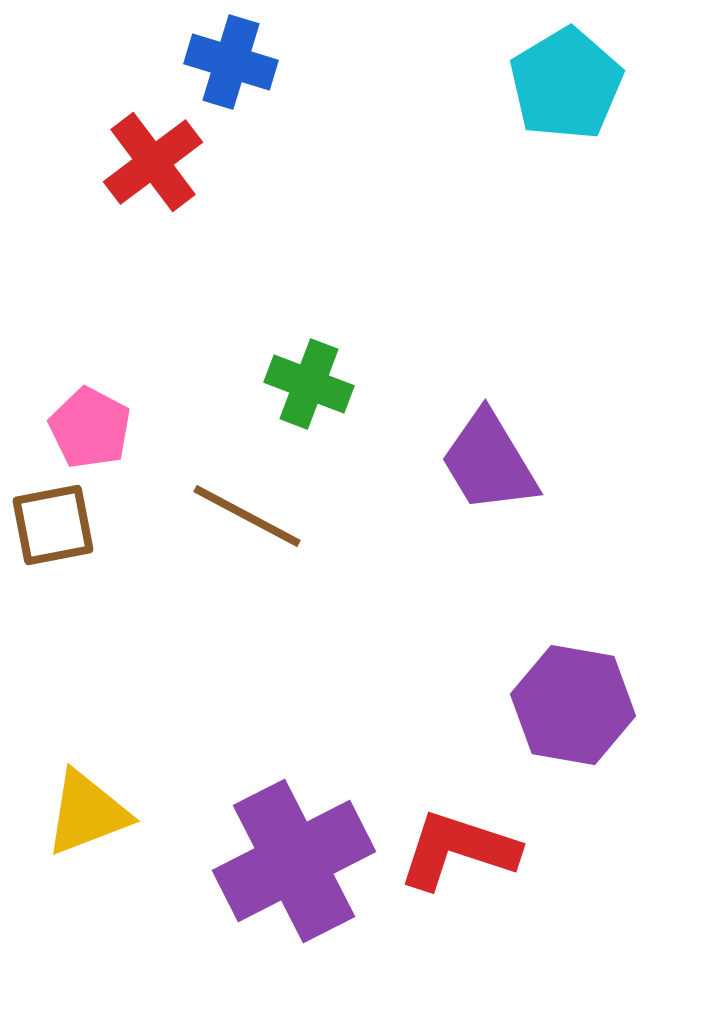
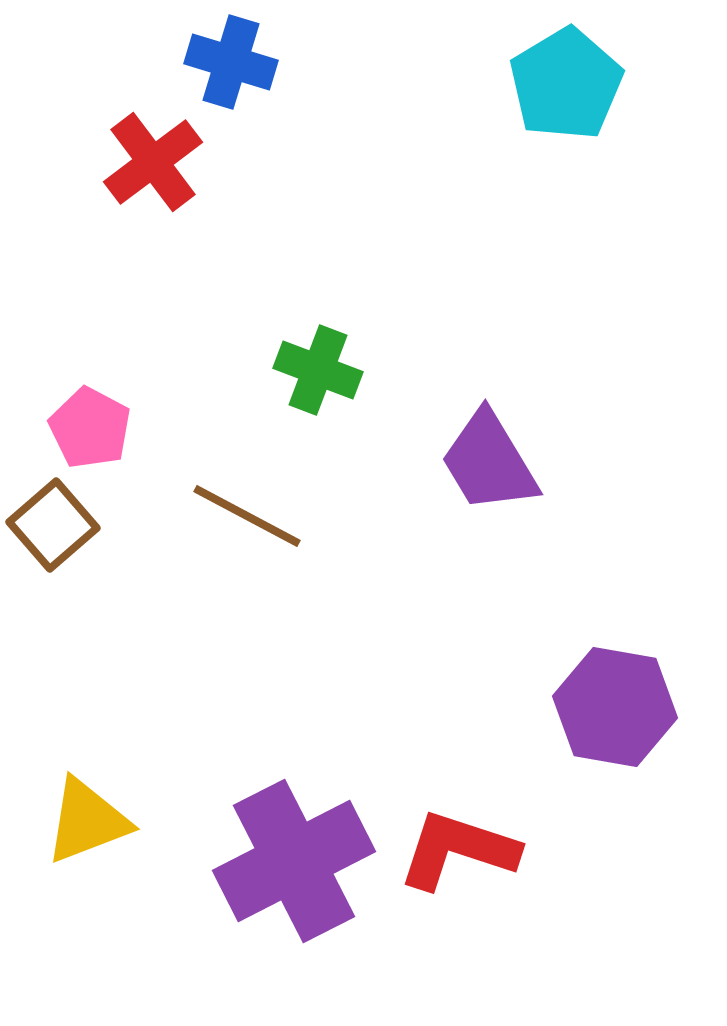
green cross: moved 9 px right, 14 px up
brown square: rotated 30 degrees counterclockwise
purple hexagon: moved 42 px right, 2 px down
yellow triangle: moved 8 px down
